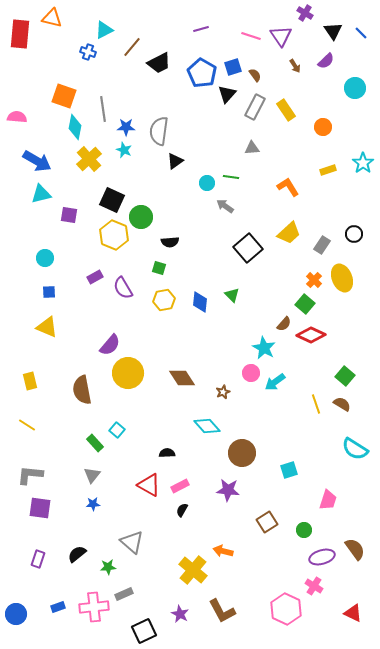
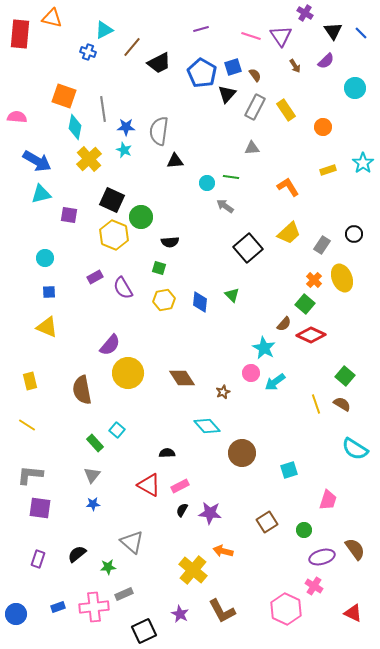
black triangle at (175, 161): rotated 30 degrees clockwise
purple star at (228, 490): moved 18 px left, 23 px down
